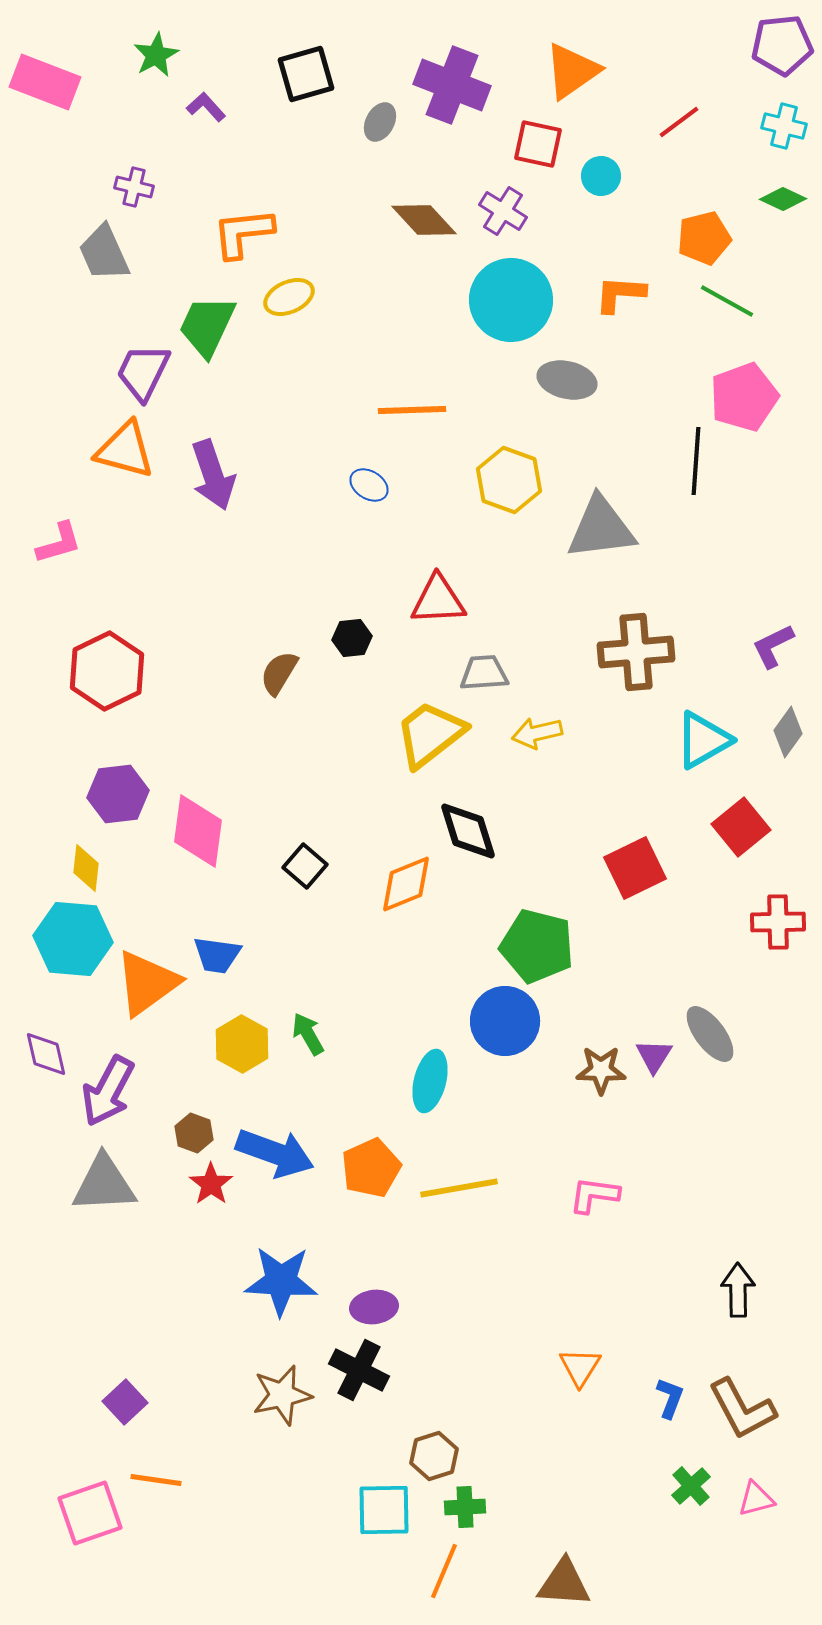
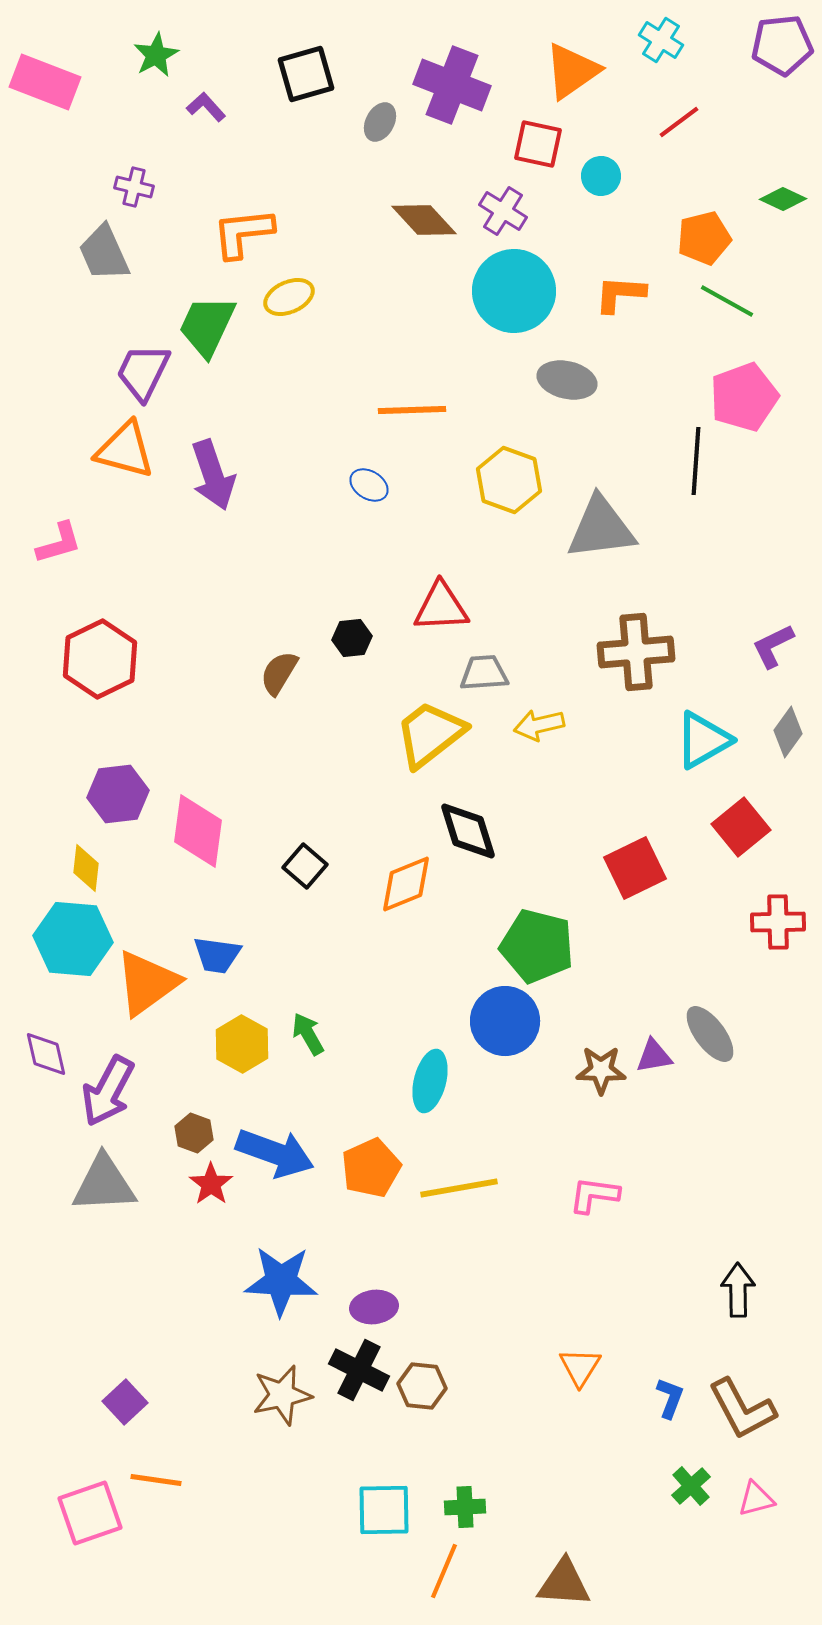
cyan cross at (784, 126): moved 123 px left, 86 px up; rotated 18 degrees clockwise
cyan circle at (511, 300): moved 3 px right, 9 px up
red triangle at (438, 600): moved 3 px right, 7 px down
red hexagon at (107, 671): moved 7 px left, 12 px up
yellow arrow at (537, 733): moved 2 px right, 8 px up
purple triangle at (654, 1056): rotated 48 degrees clockwise
brown hexagon at (434, 1456): moved 12 px left, 70 px up; rotated 24 degrees clockwise
